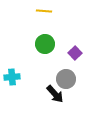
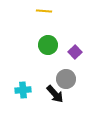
green circle: moved 3 px right, 1 px down
purple square: moved 1 px up
cyan cross: moved 11 px right, 13 px down
